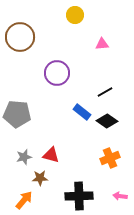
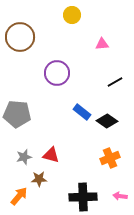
yellow circle: moved 3 px left
black line: moved 10 px right, 10 px up
brown star: moved 1 px left, 1 px down
black cross: moved 4 px right, 1 px down
orange arrow: moved 5 px left, 4 px up
